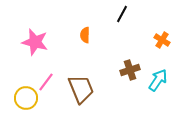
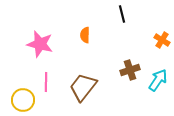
black line: rotated 42 degrees counterclockwise
pink star: moved 5 px right, 2 px down
pink line: rotated 36 degrees counterclockwise
brown trapezoid: moved 2 px right, 2 px up; rotated 120 degrees counterclockwise
yellow circle: moved 3 px left, 2 px down
